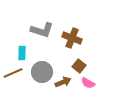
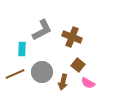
gray L-shape: rotated 45 degrees counterclockwise
brown cross: moved 1 px up
cyan rectangle: moved 4 px up
brown square: moved 1 px left, 1 px up
brown line: moved 2 px right, 1 px down
brown arrow: rotated 126 degrees clockwise
